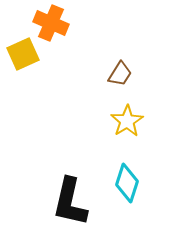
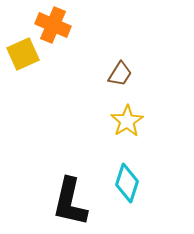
orange cross: moved 2 px right, 2 px down
